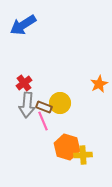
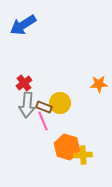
orange star: rotated 24 degrees clockwise
